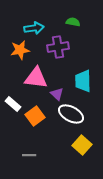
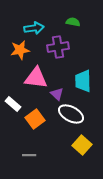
orange square: moved 3 px down
